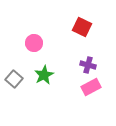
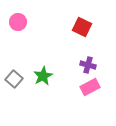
pink circle: moved 16 px left, 21 px up
green star: moved 1 px left, 1 px down
pink rectangle: moved 1 px left
